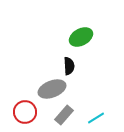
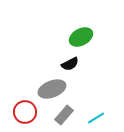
black semicircle: moved 1 px right, 2 px up; rotated 66 degrees clockwise
